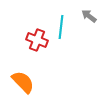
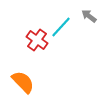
cyan line: rotated 35 degrees clockwise
red cross: rotated 15 degrees clockwise
